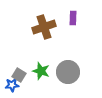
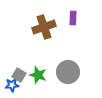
green star: moved 3 px left, 4 px down
